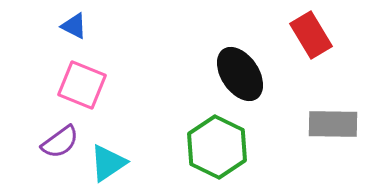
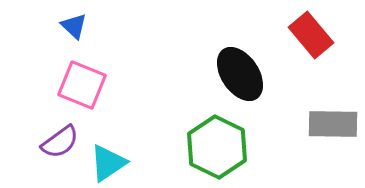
blue triangle: rotated 16 degrees clockwise
red rectangle: rotated 9 degrees counterclockwise
